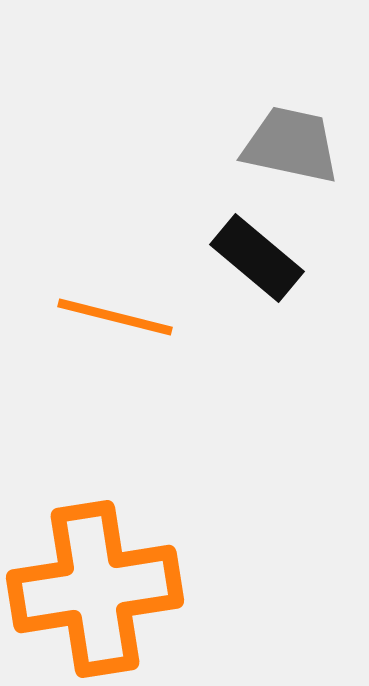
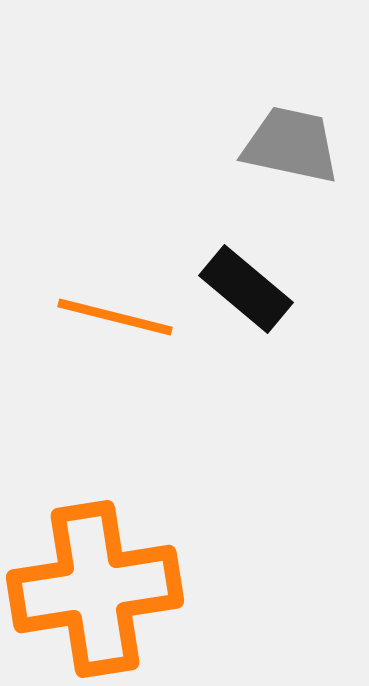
black rectangle: moved 11 px left, 31 px down
